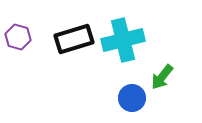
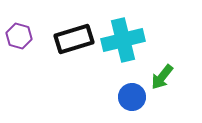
purple hexagon: moved 1 px right, 1 px up
blue circle: moved 1 px up
